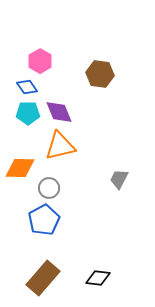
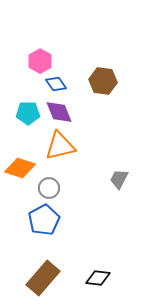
brown hexagon: moved 3 px right, 7 px down
blue diamond: moved 29 px right, 3 px up
orange diamond: rotated 16 degrees clockwise
